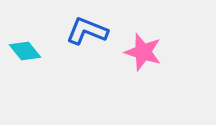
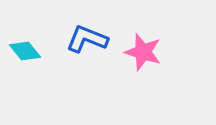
blue L-shape: moved 8 px down
